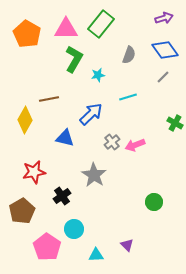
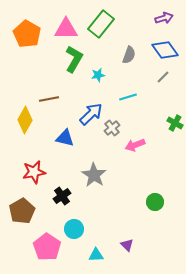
gray cross: moved 14 px up
green circle: moved 1 px right
